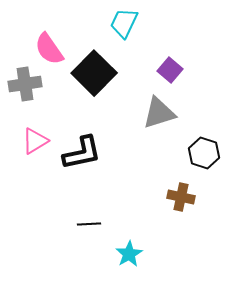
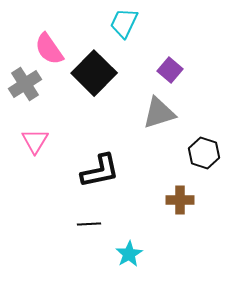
gray cross: rotated 24 degrees counterclockwise
pink triangle: rotated 28 degrees counterclockwise
black L-shape: moved 18 px right, 18 px down
brown cross: moved 1 px left, 3 px down; rotated 12 degrees counterclockwise
